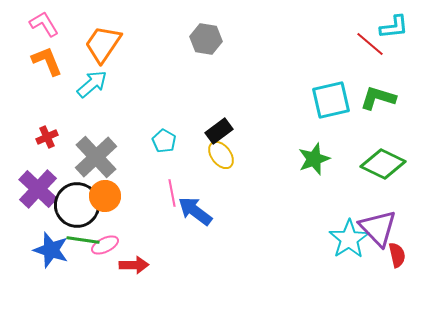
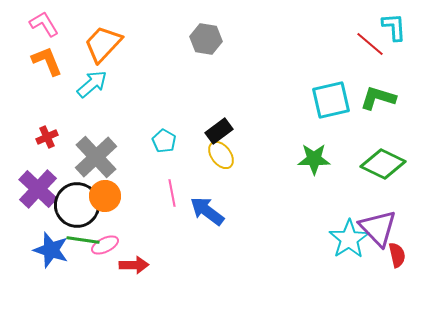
cyan L-shape: rotated 88 degrees counterclockwise
orange trapezoid: rotated 9 degrees clockwise
green star: rotated 20 degrees clockwise
blue arrow: moved 12 px right
